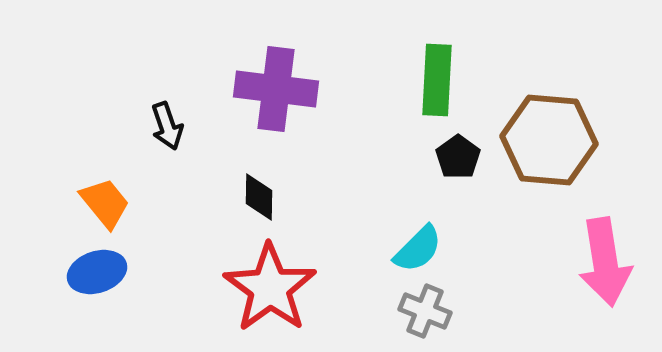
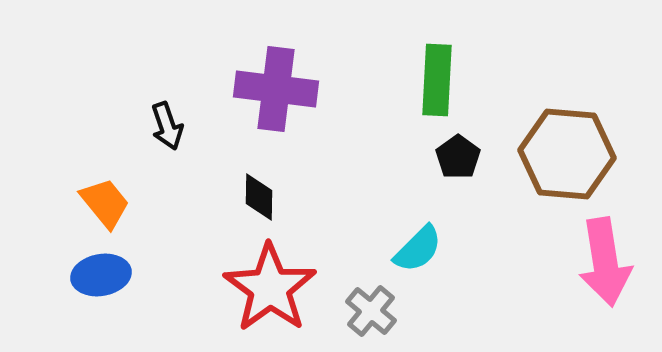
brown hexagon: moved 18 px right, 14 px down
blue ellipse: moved 4 px right, 3 px down; rotated 8 degrees clockwise
gray cross: moved 54 px left; rotated 18 degrees clockwise
